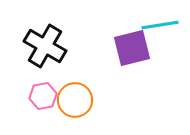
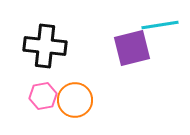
black cross: rotated 24 degrees counterclockwise
